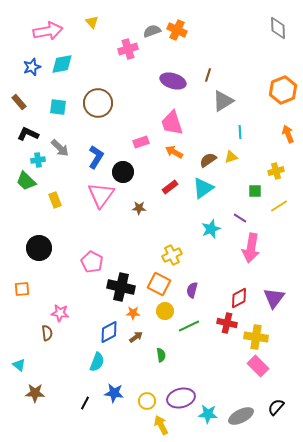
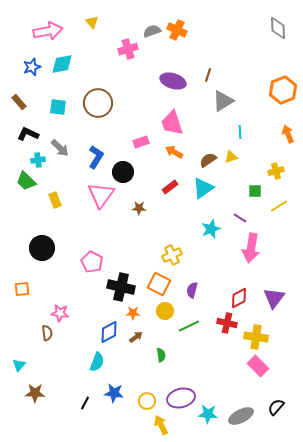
black circle at (39, 248): moved 3 px right
cyan triangle at (19, 365): rotated 32 degrees clockwise
